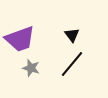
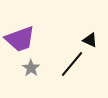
black triangle: moved 18 px right, 5 px down; rotated 28 degrees counterclockwise
gray star: rotated 18 degrees clockwise
